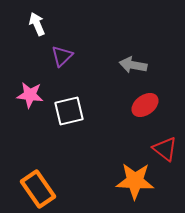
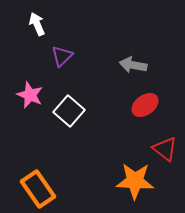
pink star: rotated 16 degrees clockwise
white square: rotated 36 degrees counterclockwise
